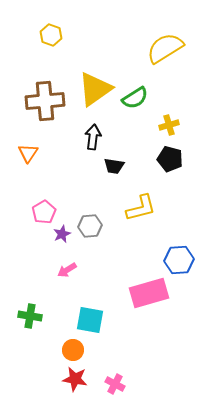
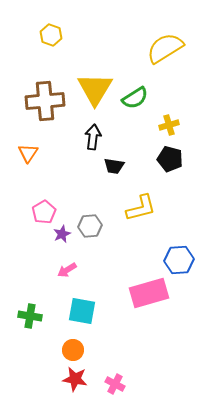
yellow triangle: rotated 24 degrees counterclockwise
cyan square: moved 8 px left, 9 px up
